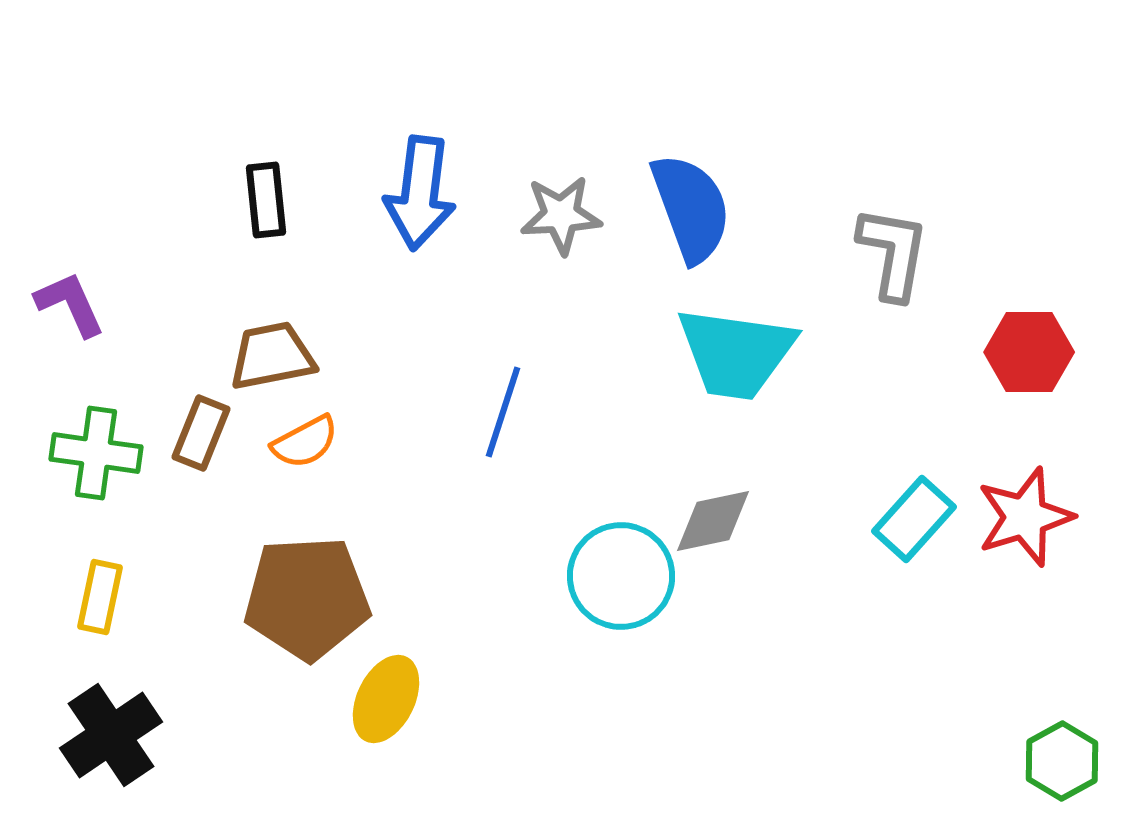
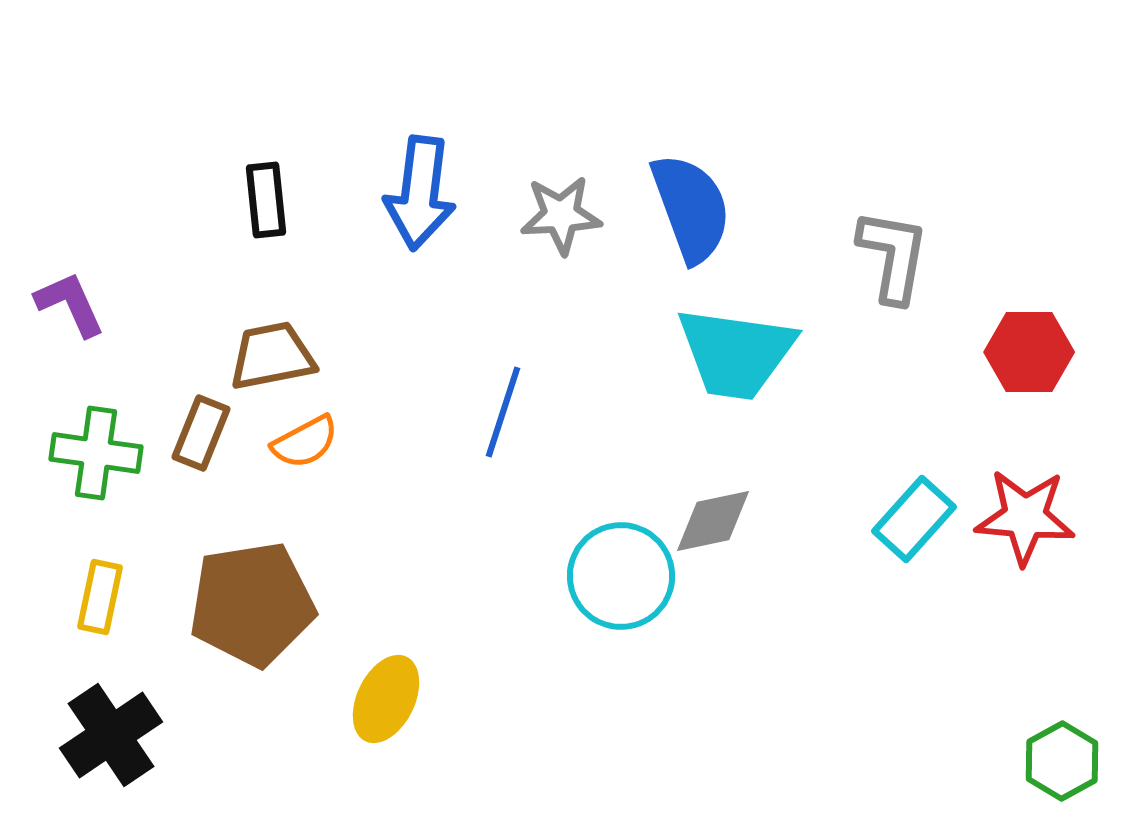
gray L-shape: moved 3 px down
red star: rotated 22 degrees clockwise
brown pentagon: moved 55 px left, 6 px down; rotated 6 degrees counterclockwise
